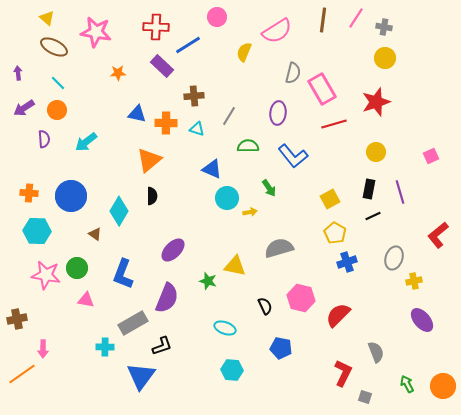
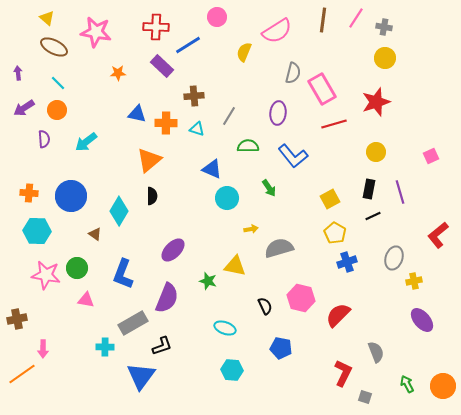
yellow arrow at (250, 212): moved 1 px right, 17 px down
